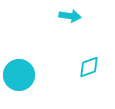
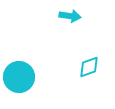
cyan circle: moved 2 px down
